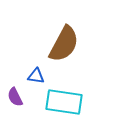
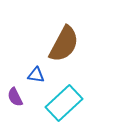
blue triangle: moved 1 px up
cyan rectangle: moved 1 px down; rotated 51 degrees counterclockwise
